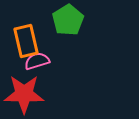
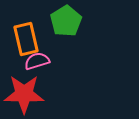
green pentagon: moved 2 px left, 1 px down
orange rectangle: moved 2 px up
